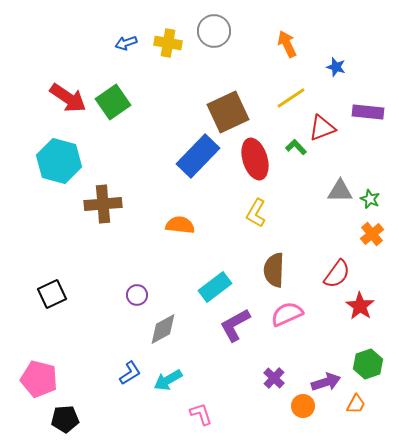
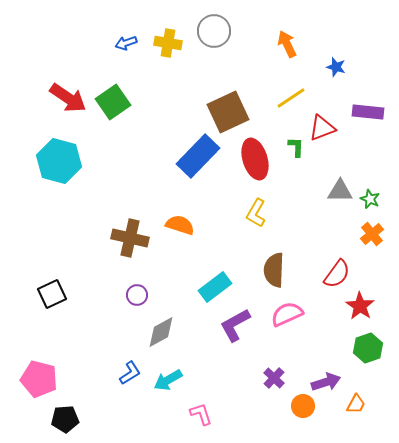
green L-shape: rotated 45 degrees clockwise
brown cross: moved 27 px right, 34 px down; rotated 18 degrees clockwise
orange semicircle: rotated 12 degrees clockwise
gray diamond: moved 2 px left, 3 px down
green hexagon: moved 16 px up
